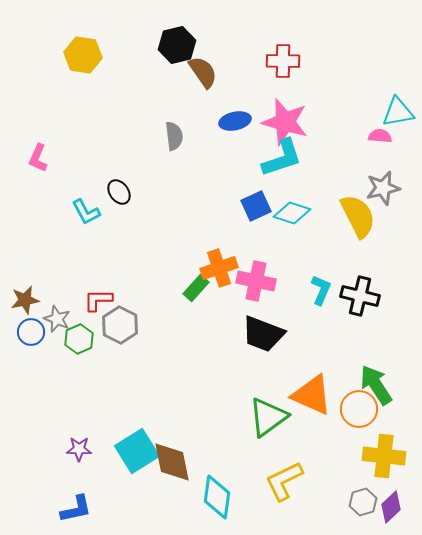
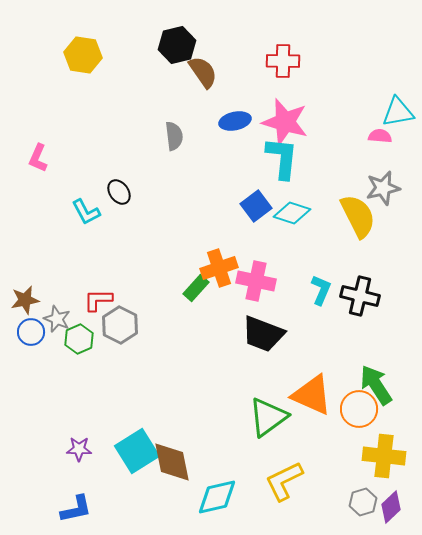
cyan L-shape at (282, 158): rotated 66 degrees counterclockwise
blue square at (256, 206): rotated 12 degrees counterclockwise
cyan diamond at (217, 497): rotated 69 degrees clockwise
